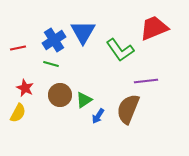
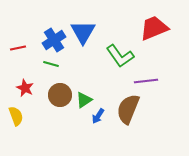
green L-shape: moved 6 px down
yellow semicircle: moved 2 px left, 3 px down; rotated 48 degrees counterclockwise
